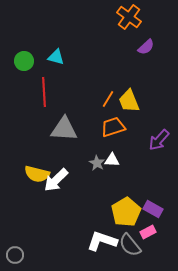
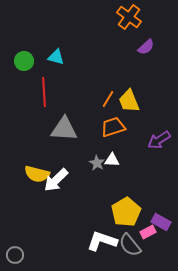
purple arrow: rotated 15 degrees clockwise
purple rectangle: moved 8 px right, 13 px down
